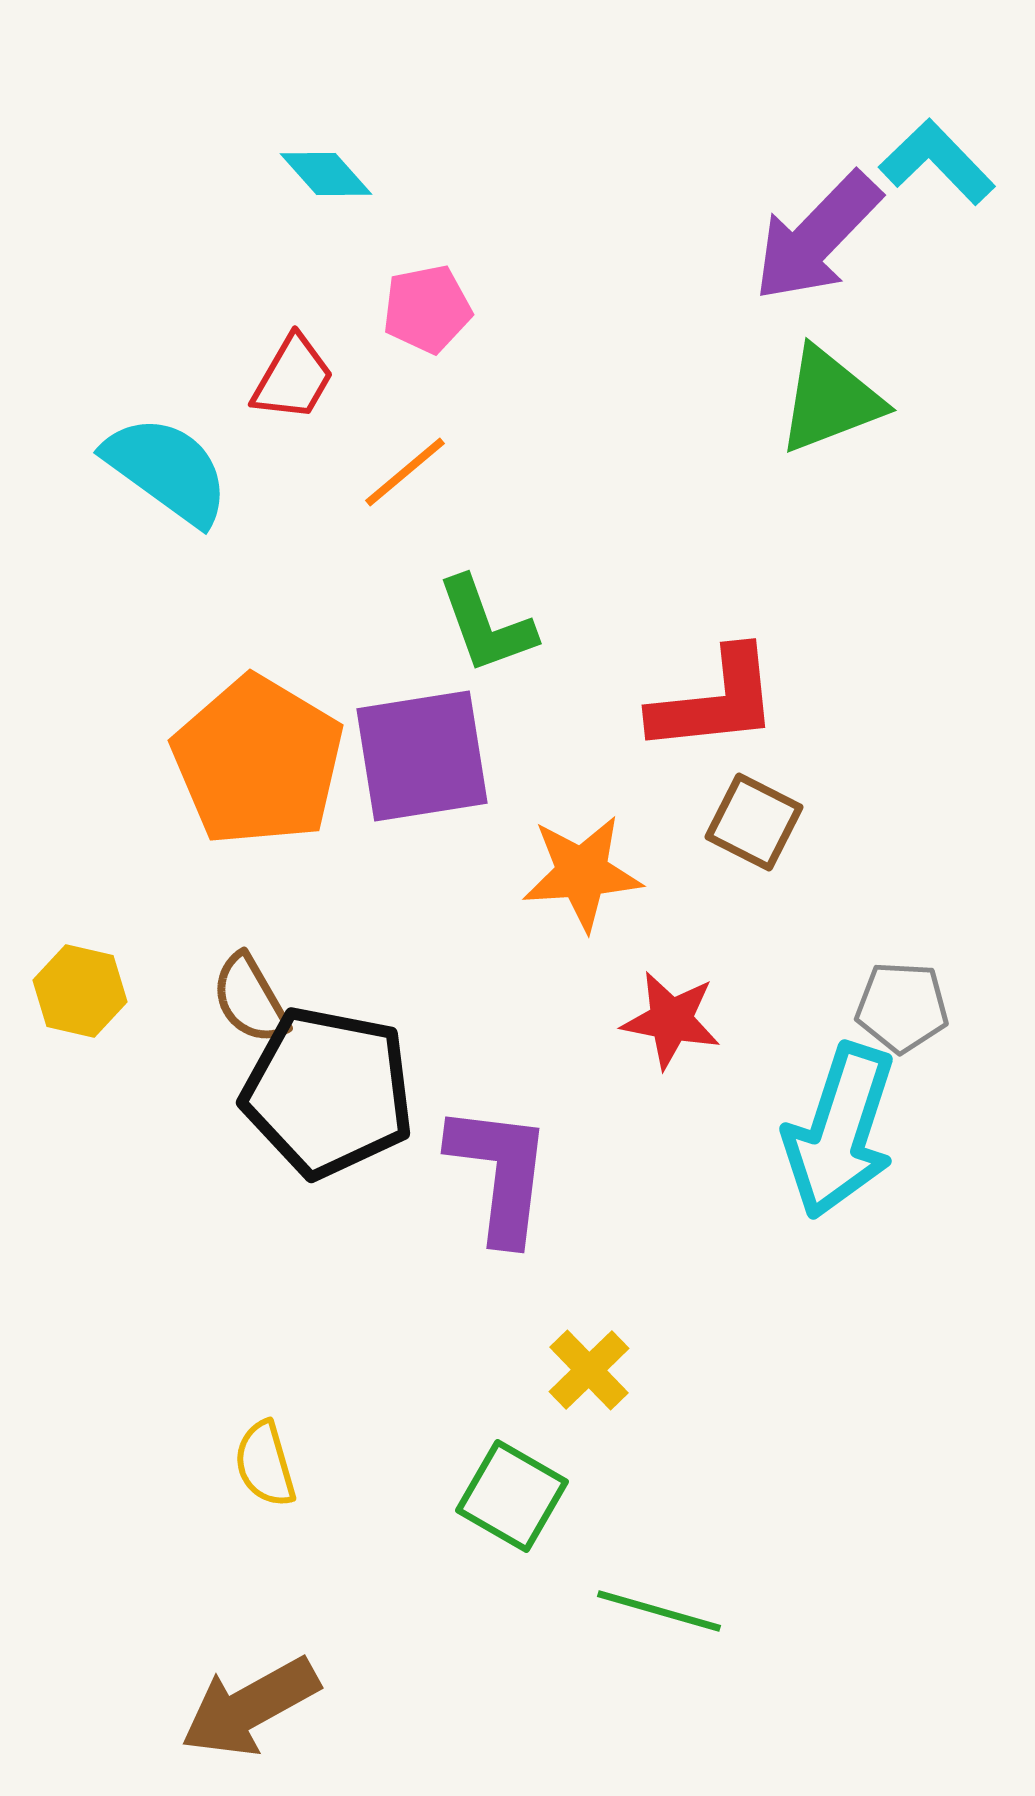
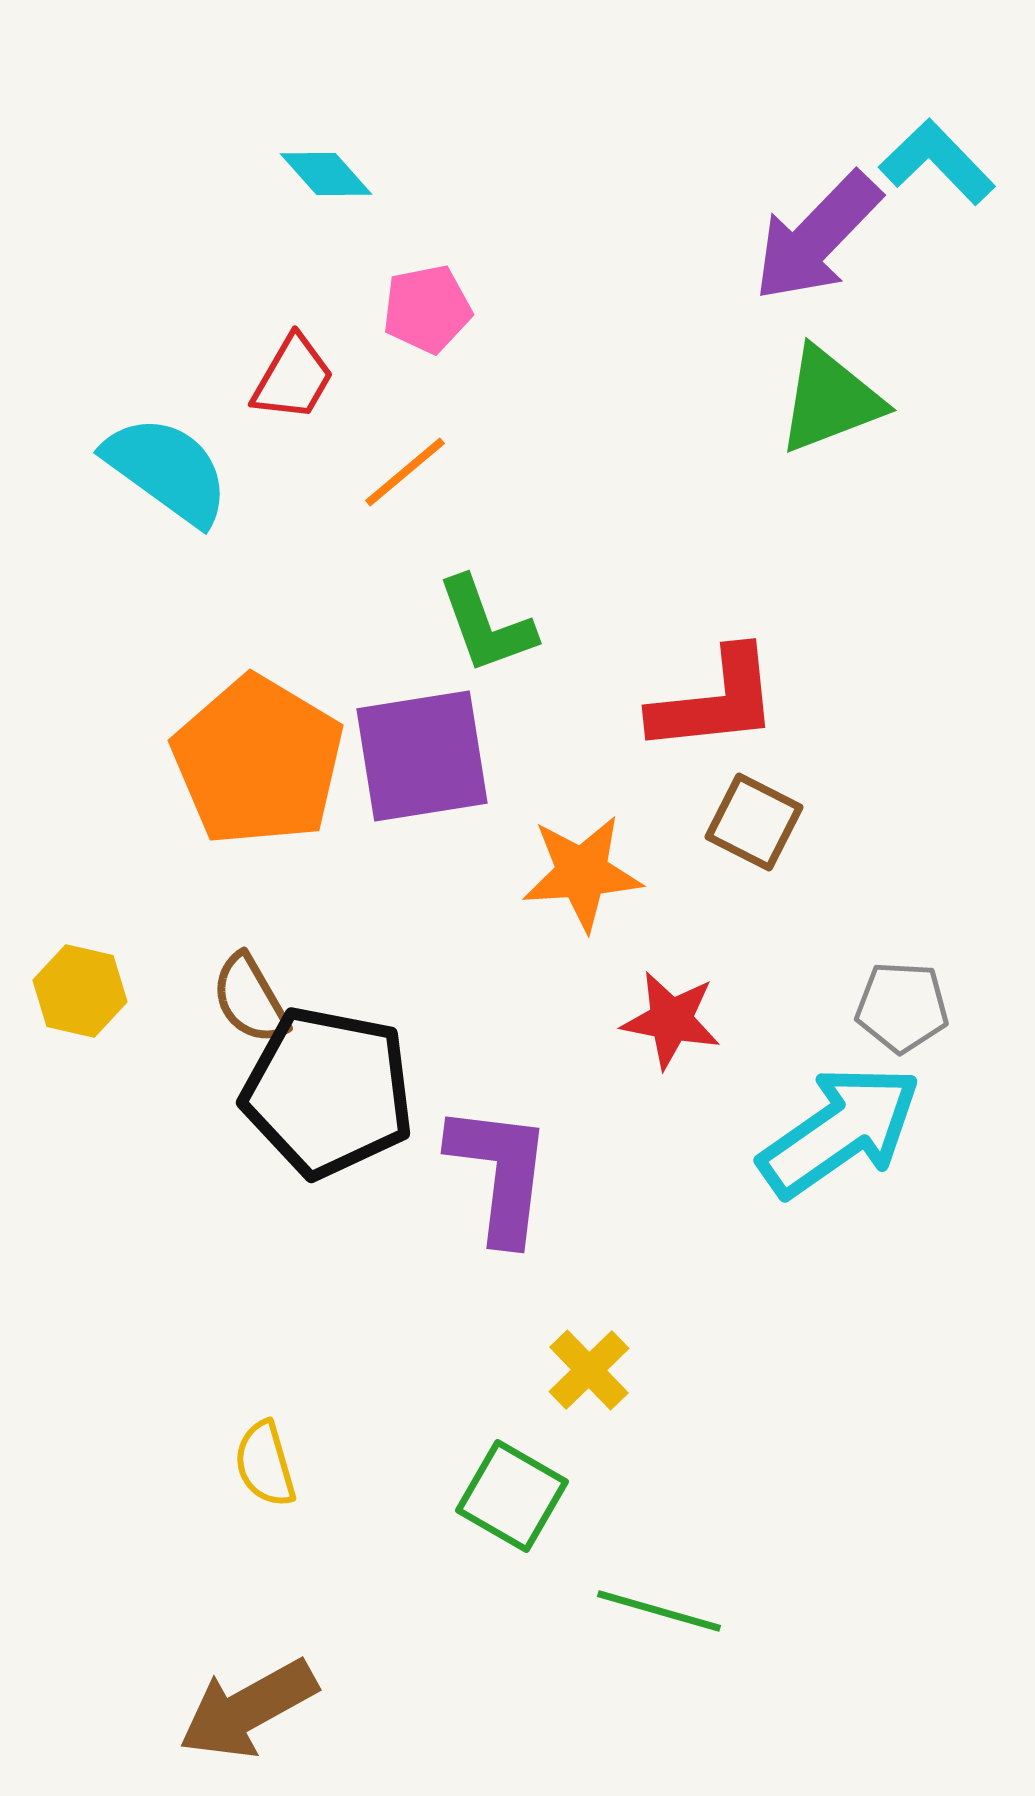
cyan arrow: rotated 143 degrees counterclockwise
brown arrow: moved 2 px left, 2 px down
